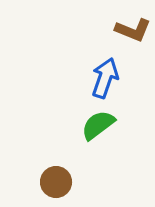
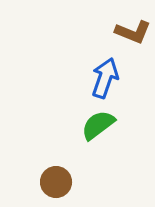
brown L-shape: moved 2 px down
